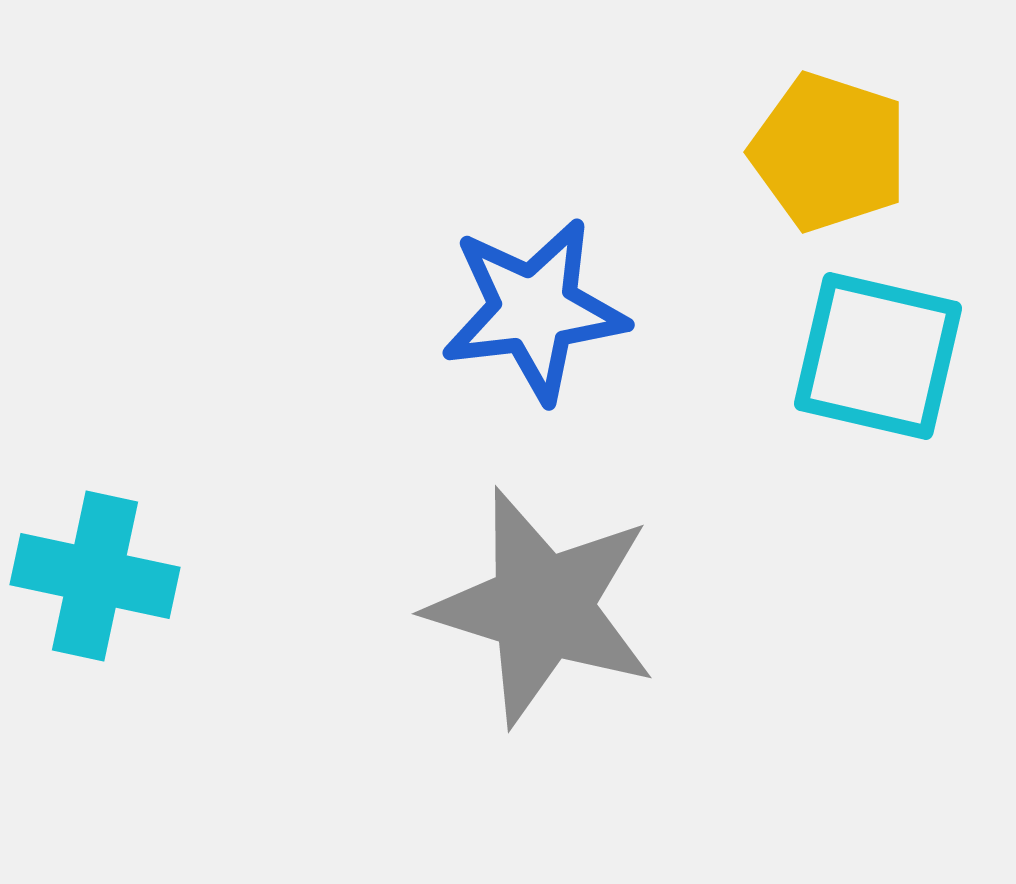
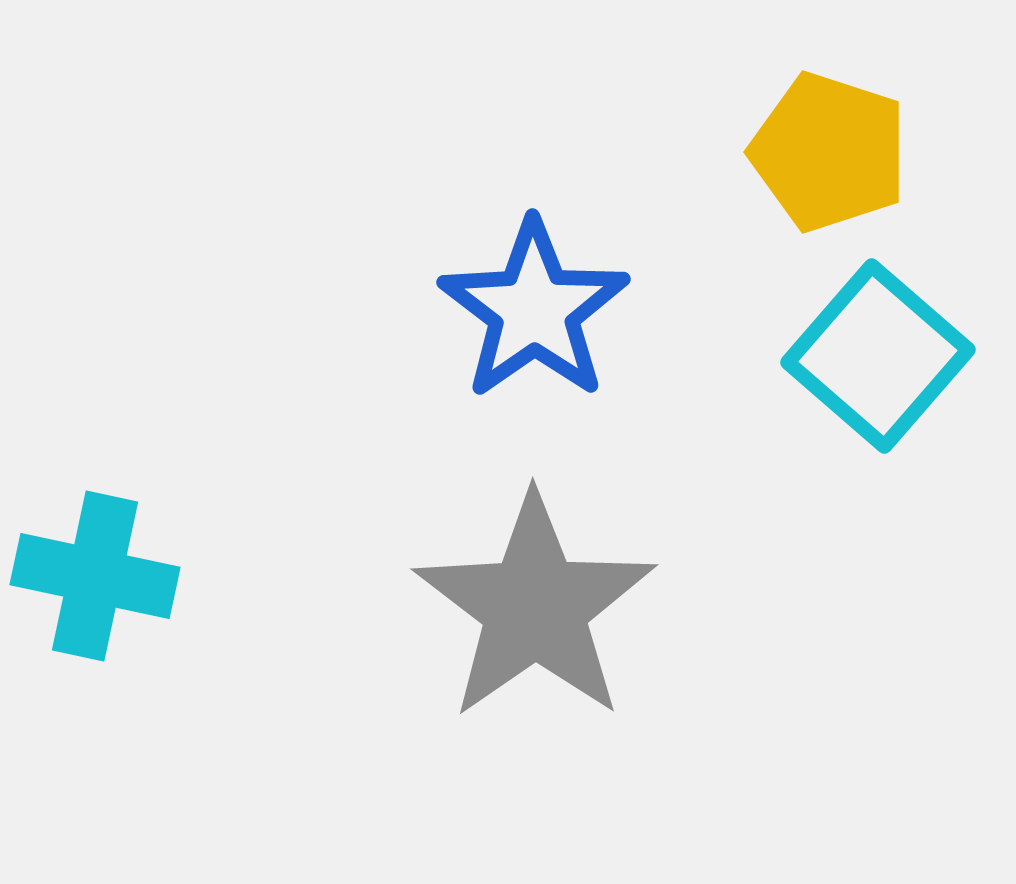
blue star: rotated 28 degrees counterclockwise
cyan square: rotated 28 degrees clockwise
gray star: moved 7 px left; rotated 20 degrees clockwise
